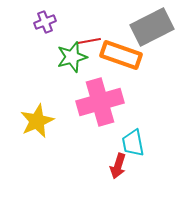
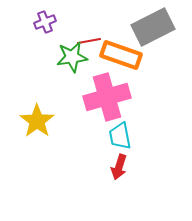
gray rectangle: moved 1 px right
green star: rotated 8 degrees clockwise
pink cross: moved 7 px right, 5 px up
yellow star: rotated 12 degrees counterclockwise
cyan trapezoid: moved 13 px left, 7 px up
red arrow: moved 1 px right, 1 px down
